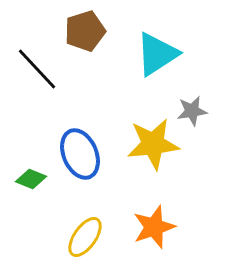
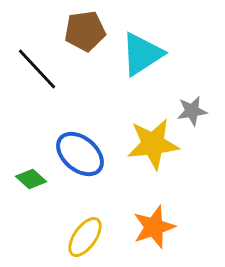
brown pentagon: rotated 9 degrees clockwise
cyan triangle: moved 15 px left
blue ellipse: rotated 27 degrees counterclockwise
green diamond: rotated 20 degrees clockwise
